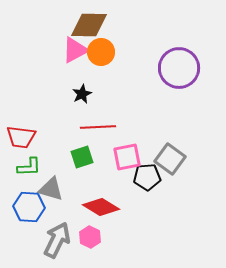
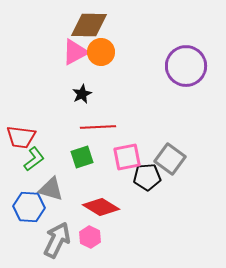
pink triangle: moved 2 px down
purple circle: moved 7 px right, 2 px up
green L-shape: moved 5 px right, 8 px up; rotated 35 degrees counterclockwise
